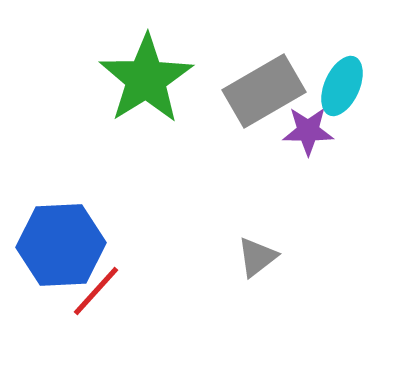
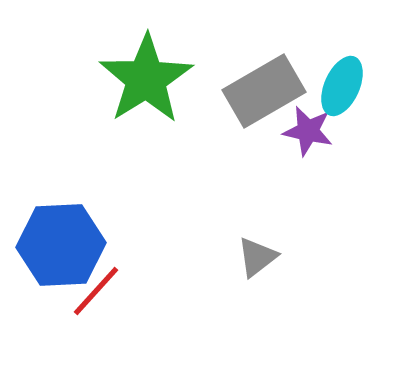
purple star: rotated 12 degrees clockwise
